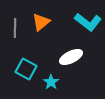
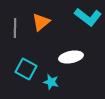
cyan L-shape: moved 5 px up
white ellipse: rotated 15 degrees clockwise
cyan star: rotated 21 degrees counterclockwise
